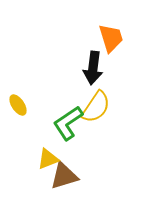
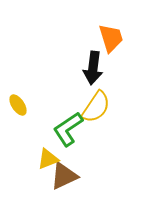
green L-shape: moved 6 px down
brown triangle: rotated 8 degrees counterclockwise
